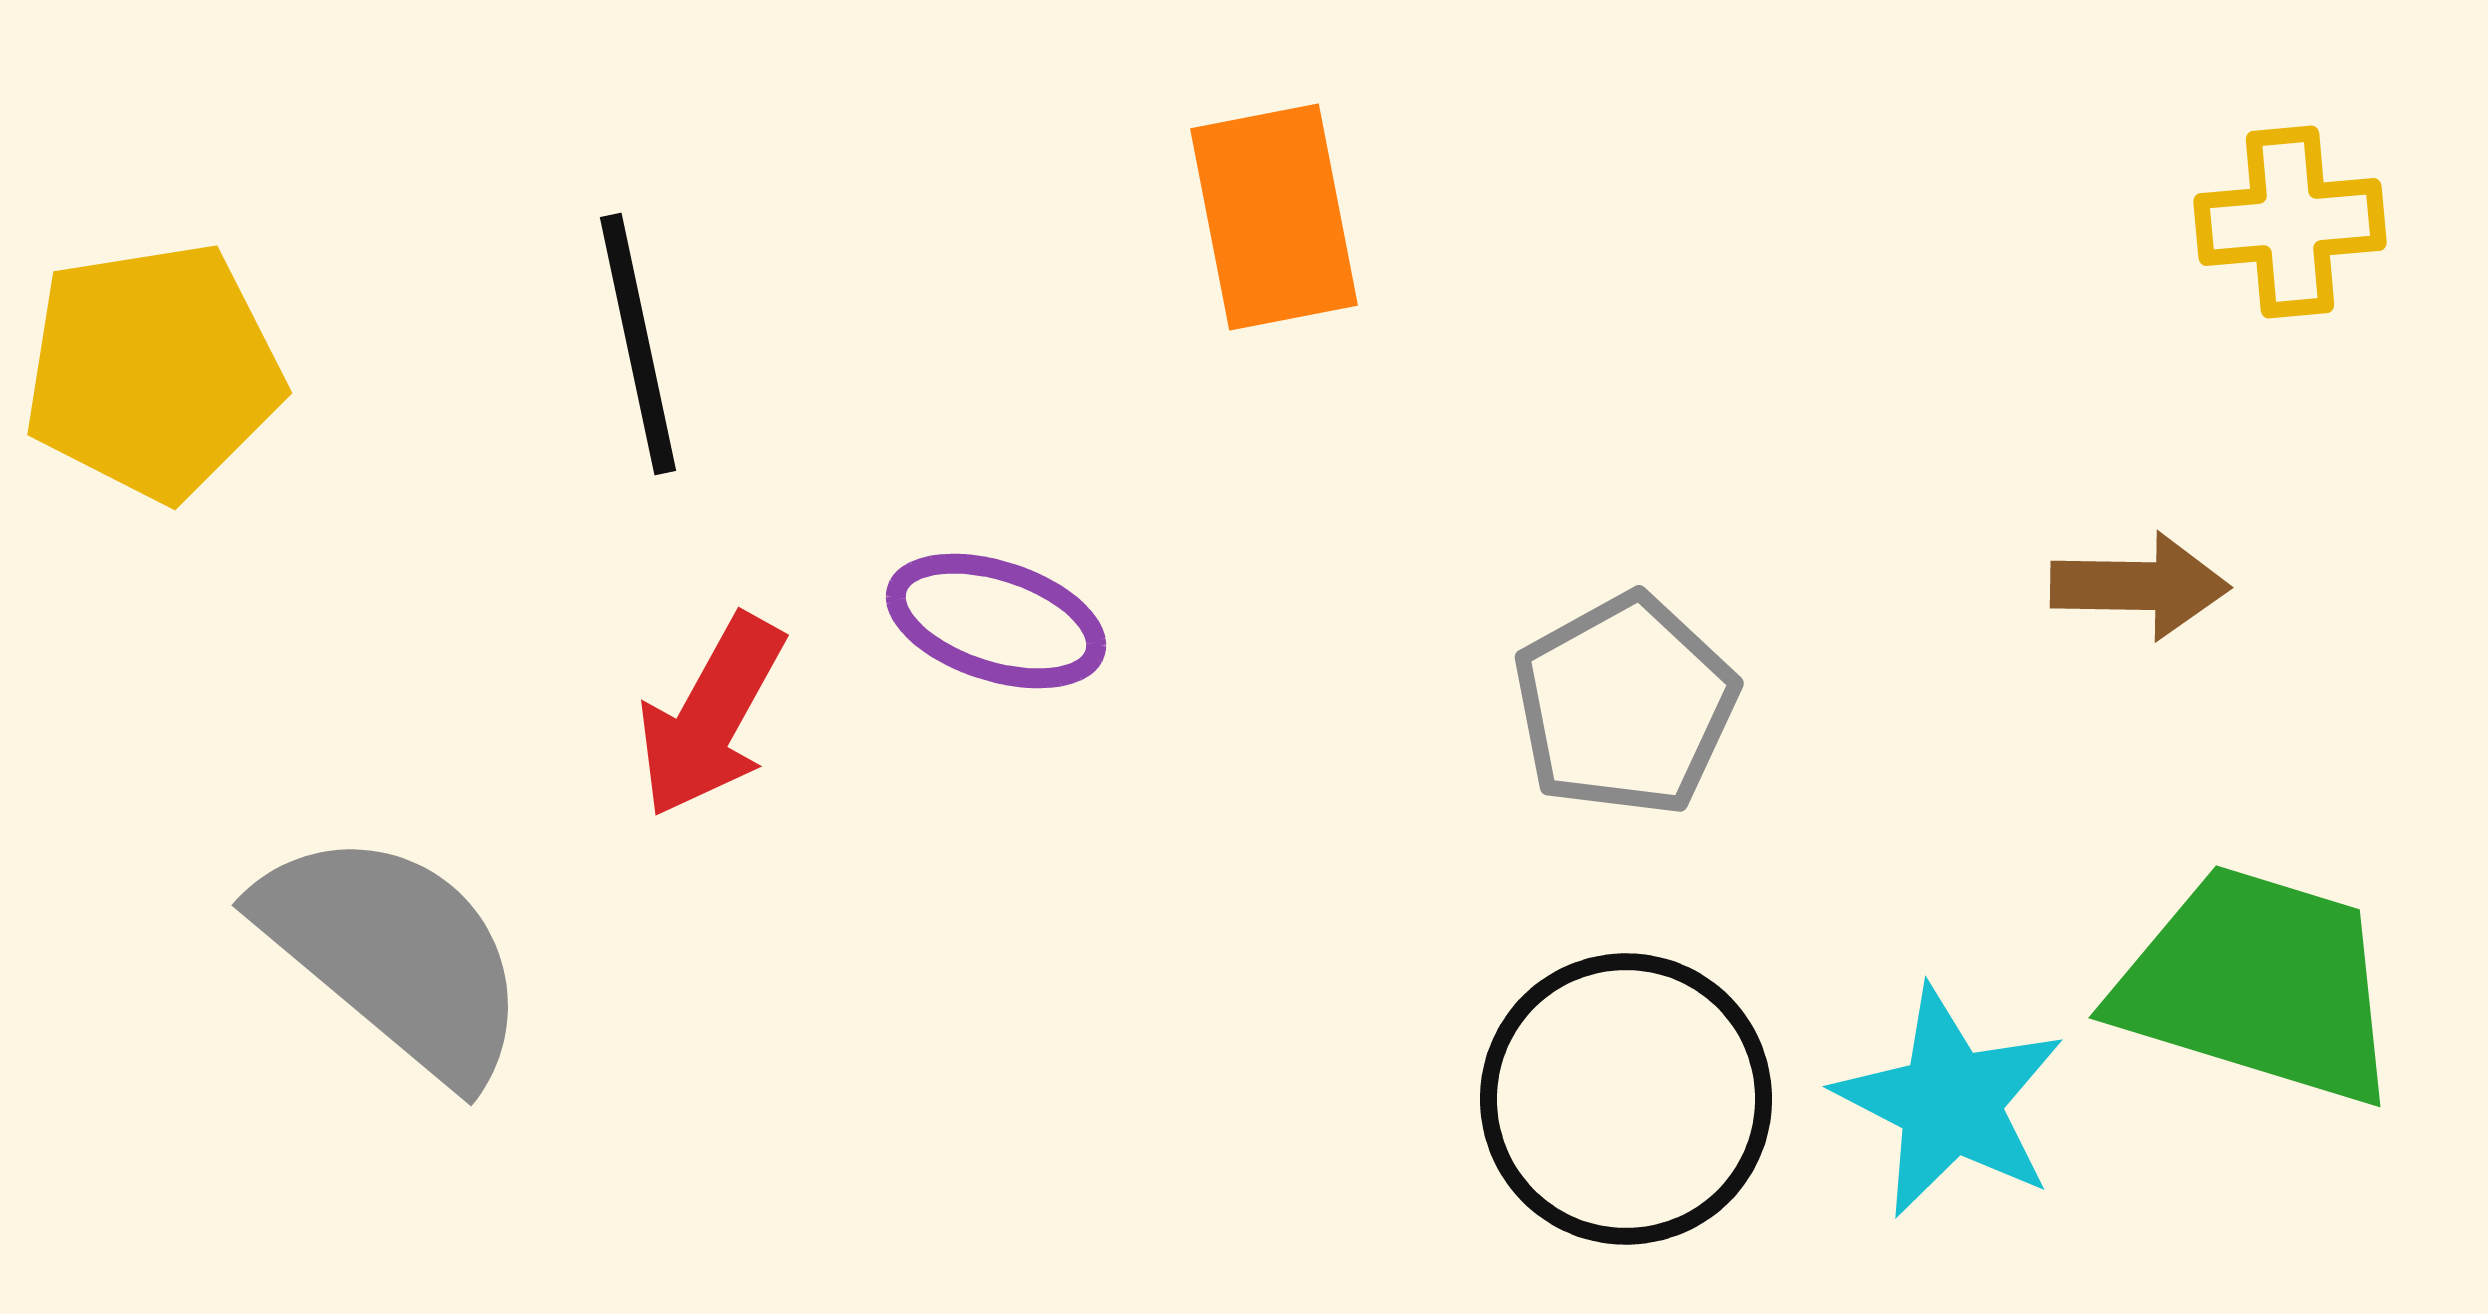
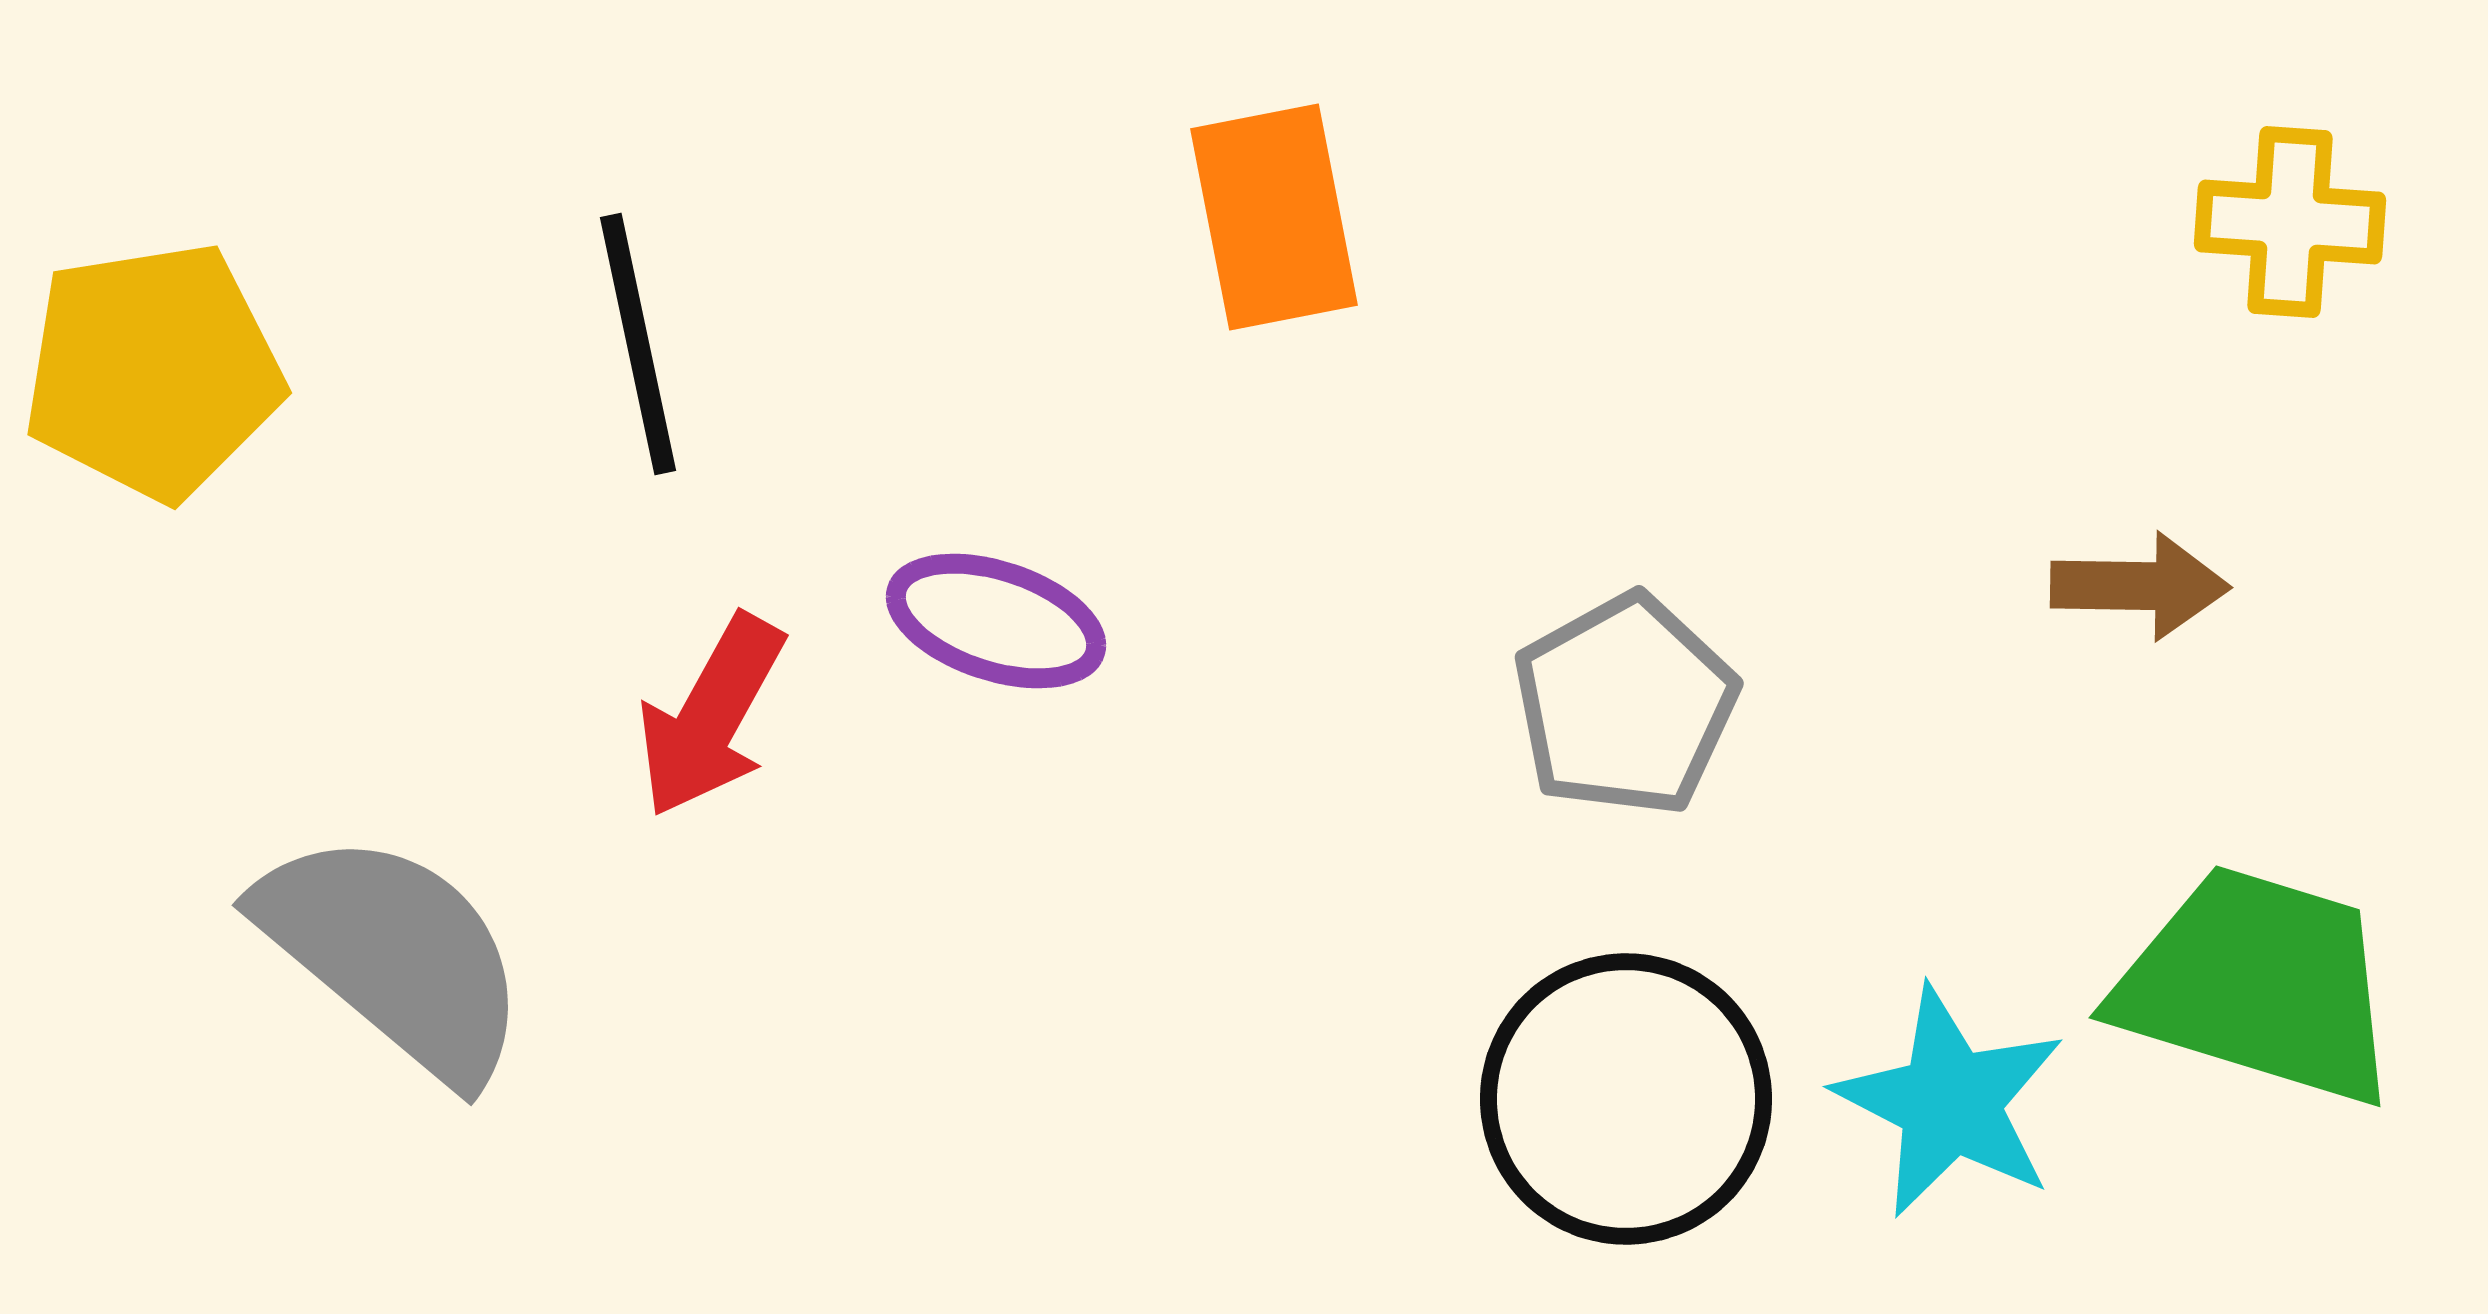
yellow cross: rotated 9 degrees clockwise
